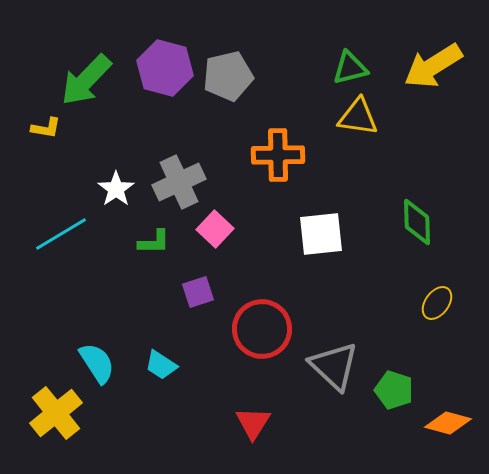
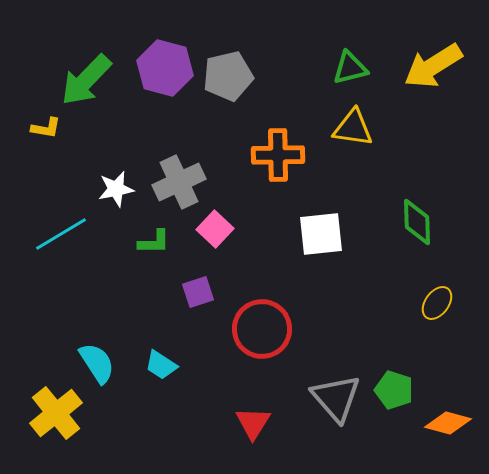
yellow triangle: moved 5 px left, 11 px down
white star: rotated 24 degrees clockwise
gray triangle: moved 2 px right, 32 px down; rotated 6 degrees clockwise
